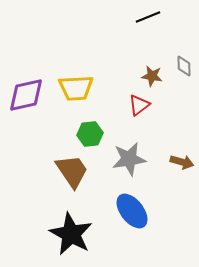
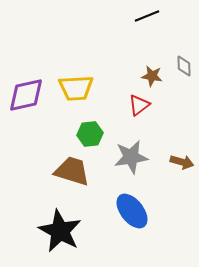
black line: moved 1 px left, 1 px up
gray star: moved 2 px right, 2 px up
brown trapezoid: rotated 39 degrees counterclockwise
black star: moved 11 px left, 3 px up
